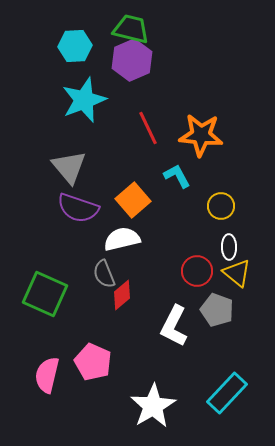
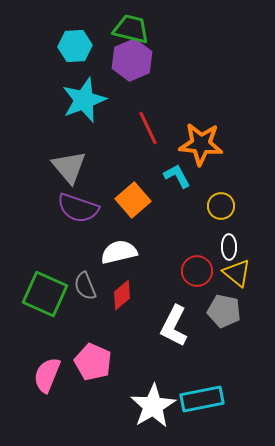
orange star: moved 9 px down
white semicircle: moved 3 px left, 13 px down
gray semicircle: moved 19 px left, 12 px down
gray pentagon: moved 7 px right, 1 px down; rotated 8 degrees counterclockwise
pink semicircle: rotated 9 degrees clockwise
cyan rectangle: moved 25 px left, 6 px down; rotated 36 degrees clockwise
